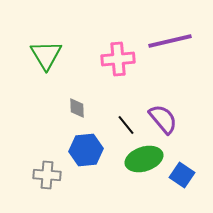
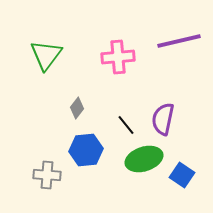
purple line: moved 9 px right
green triangle: rotated 8 degrees clockwise
pink cross: moved 2 px up
gray diamond: rotated 40 degrees clockwise
purple semicircle: rotated 128 degrees counterclockwise
